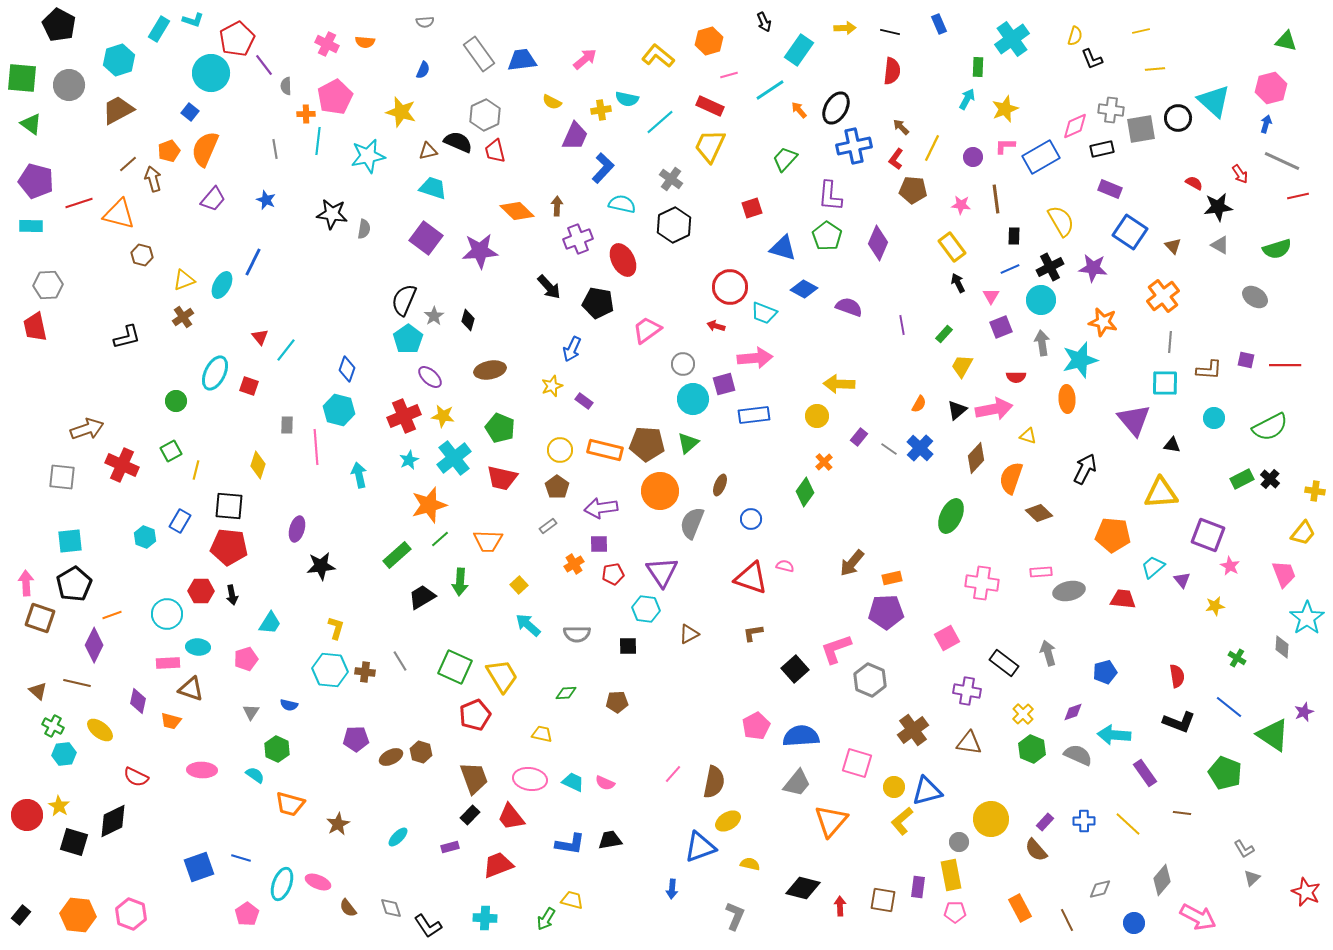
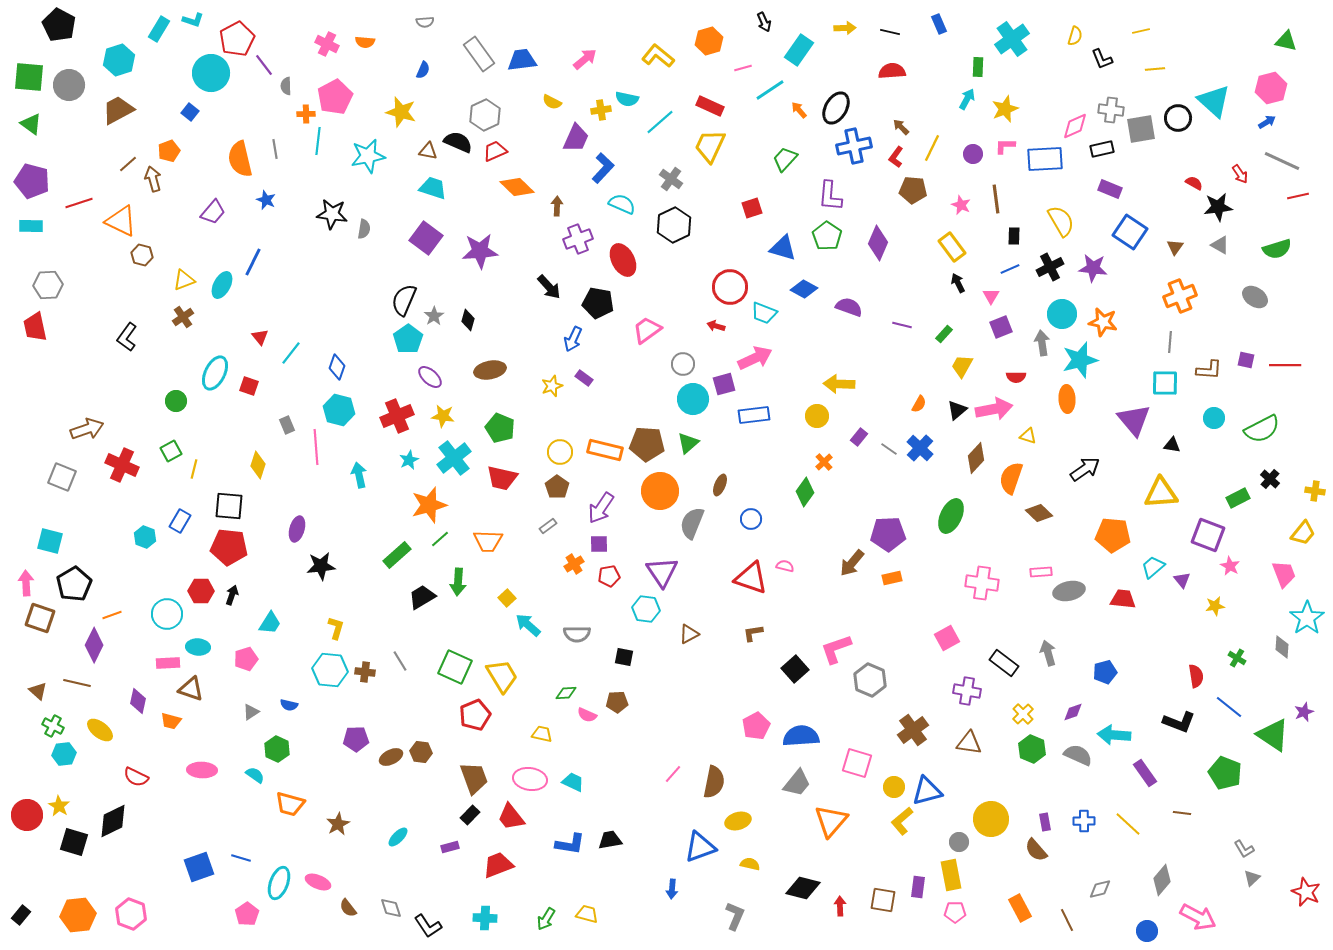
black L-shape at (1092, 59): moved 10 px right
red semicircle at (892, 71): rotated 100 degrees counterclockwise
pink line at (729, 75): moved 14 px right, 7 px up
green square at (22, 78): moved 7 px right, 1 px up
blue arrow at (1266, 124): moved 1 px right, 2 px up; rotated 42 degrees clockwise
purple trapezoid at (575, 136): moved 1 px right, 2 px down
orange semicircle at (205, 149): moved 35 px right, 10 px down; rotated 36 degrees counterclockwise
brown triangle at (428, 151): rotated 24 degrees clockwise
red trapezoid at (495, 151): rotated 80 degrees clockwise
purple circle at (973, 157): moved 3 px up
blue rectangle at (1041, 157): moved 4 px right, 2 px down; rotated 27 degrees clockwise
red L-shape at (896, 159): moved 2 px up
purple pentagon at (36, 181): moved 4 px left
purple trapezoid at (213, 199): moved 13 px down
cyan semicircle at (622, 204): rotated 12 degrees clockwise
pink star at (961, 205): rotated 18 degrees clockwise
orange diamond at (517, 211): moved 24 px up
orange triangle at (119, 214): moved 2 px right, 7 px down; rotated 12 degrees clockwise
brown triangle at (1173, 246): moved 2 px right, 1 px down; rotated 18 degrees clockwise
orange cross at (1163, 296): moved 17 px right; rotated 16 degrees clockwise
cyan circle at (1041, 300): moved 21 px right, 14 px down
purple line at (902, 325): rotated 66 degrees counterclockwise
black L-shape at (127, 337): rotated 140 degrees clockwise
blue arrow at (572, 349): moved 1 px right, 10 px up
cyan line at (286, 350): moved 5 px right, 3 px down
pink arrow at (755, 358): rotated 20 degrees counterclockwise
blue diamond at (347, 369): moved 10 px left, 2 px up
purple rectangle at (584, 401): moved 23 px up
red cross at (404, 416): moved 7 px left
gray rectangle at (287, 425): rotated 24 degrees counterclockwise
green semicircle at (1270, 427): moved 8 px left, 2 px down
yellow circle at (560, 450): moved 2 px down
black arrow at (1085, 469): rotated 28 degrees clockwise
yellow line at (196, 470): moved 2 px left, 1 px up
gray square at (62, 477): rotated 16 degrees clockwise
green rectangle at (1242, 479): moved 4 px left, 19 px down
purple arrow at (601, 508): rotated 48 degrees counterclockwise
cyan square at (70, 541): moved 20 px left; rotated 20 degrees clockwise
red pentagon at (613, 574): moved 4 px left, 2 px down
green arrow at (460, 582): moved 2 px left
yellow square at (519, 585): moved 12 px left, 13 px down
black arrow at (232, 595): rotated 150 degrees counterclockwise
purple pentagon at (886, 612): moved 2 px right, 78 px up
black square at (628, 646): moved 4 px left, 11 px down; rotated 12 degrees clockwise
red semicircle at (1177, 676): moved 19 px right
gray triangle at (251, 712): rotated 24 degrees clockwise
brown hexagon at (421, 752): rotated 10 degrees counterclockwise
pink semicircle at (605, 783): moved 18 px left, 68 px up
yellow ellipse at (728, 821): moved 10 px right; rotated 15 degrees clockwise
purple rectangle at (1045, 822): rotated 54 degrees counterclockwise
cyan ellipse at (282, 884): moved 3 px left, 1 px up
yellow trapezoid at (572, 900): moved 15 px right, 14 px down
orange hexagon at (78, 915): rotated 12 degrees counterclockwise
blue circle at (1134, 923): moved 13 px right, 8 px down
